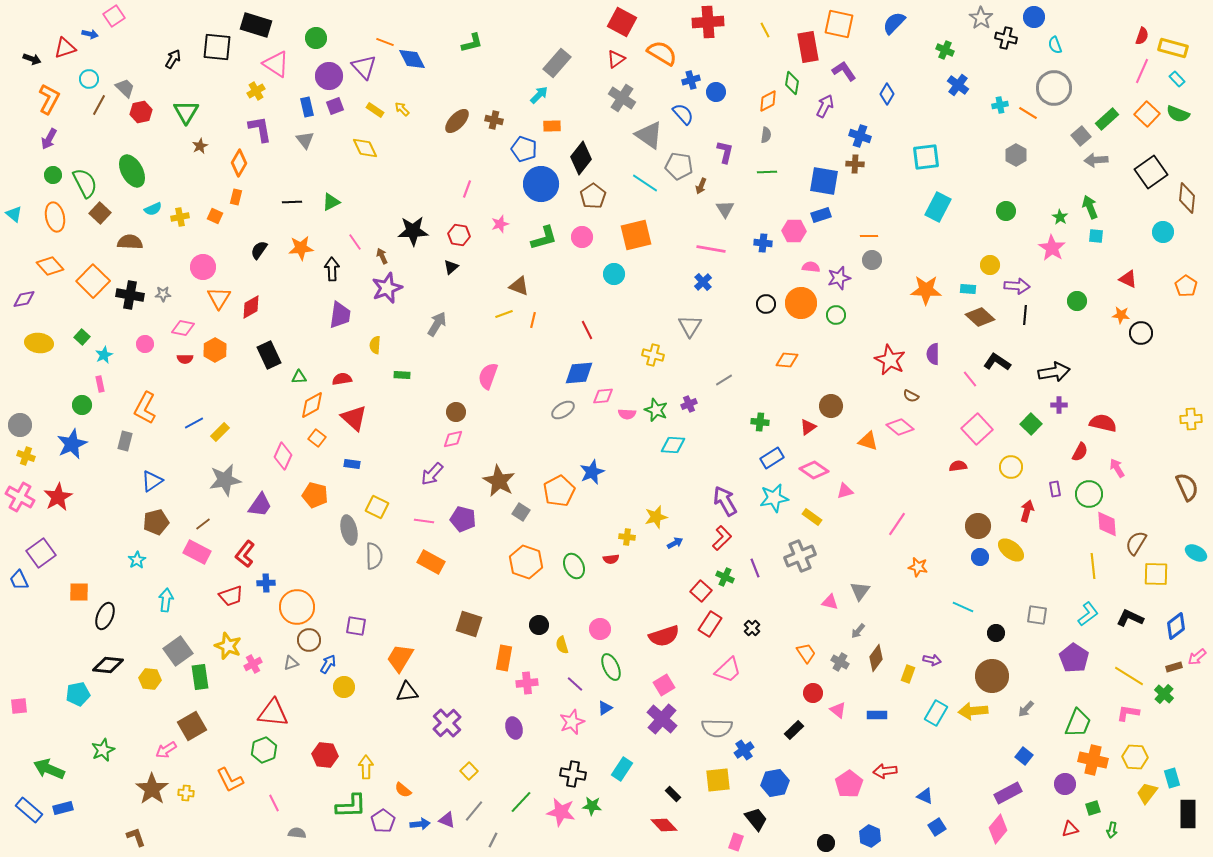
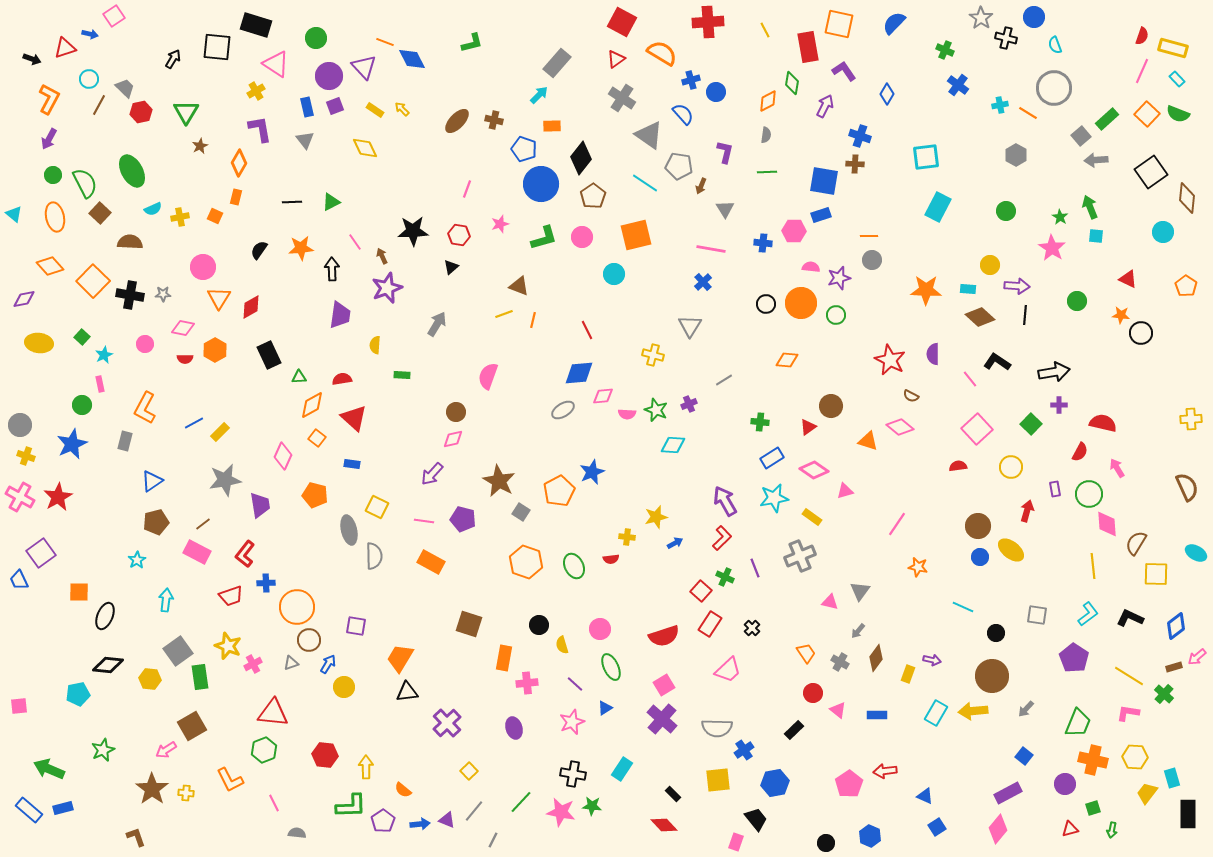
purple trapezoid at (260, 505): rotated 44 degrees counterclockwise
